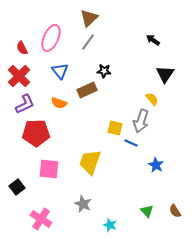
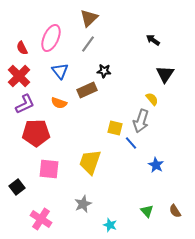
gray line: moved 2 px down
blue line: rotated 24 degrees clockwise
gray star: rotated 24 degrees clockwise
